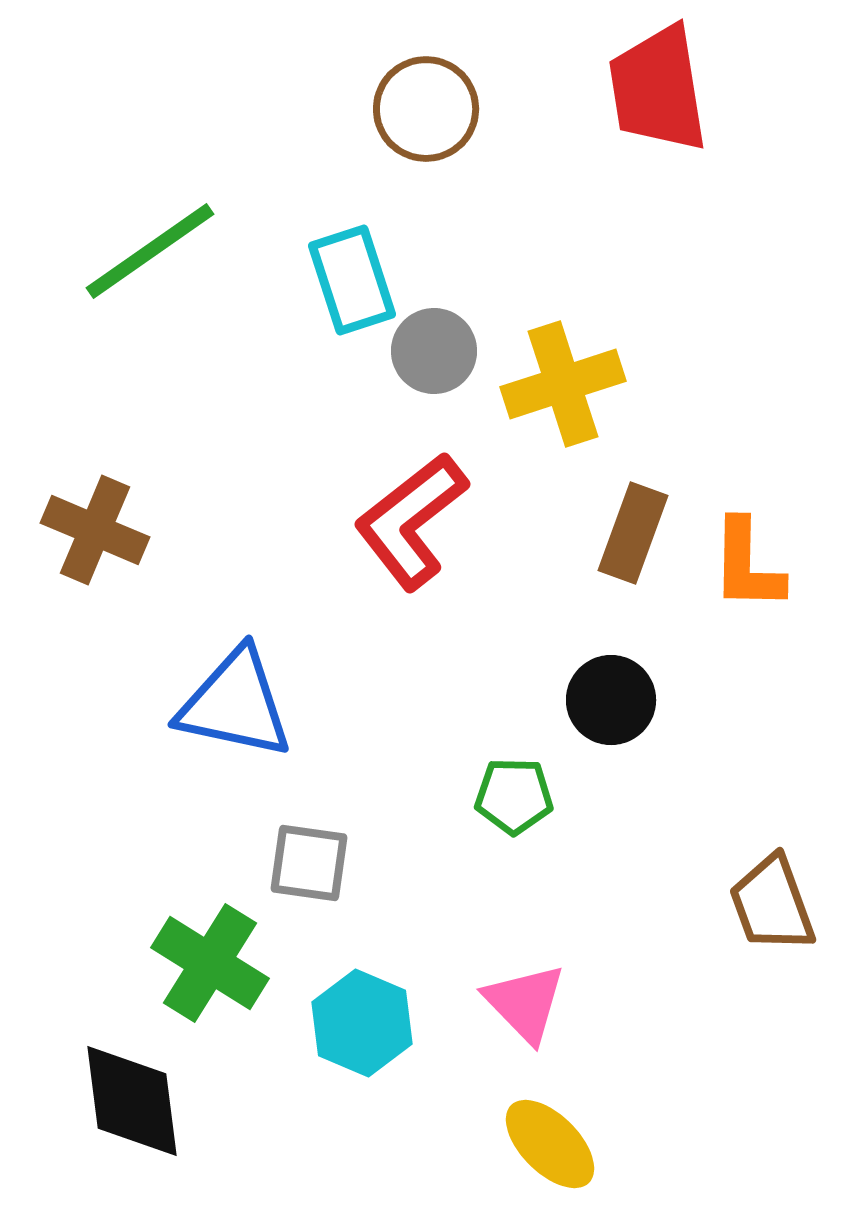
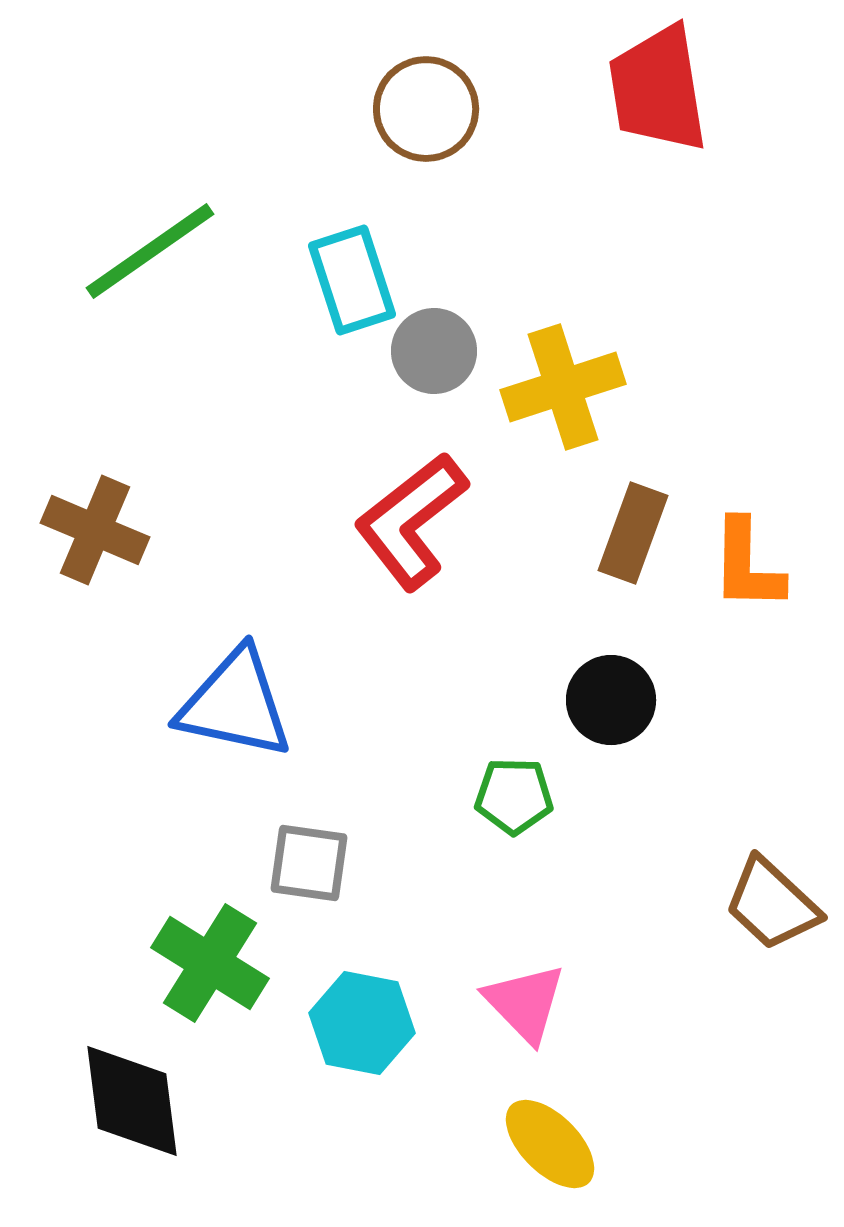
yellow cross: moved 3 px down
brown trapezoid: rotated 27 degrees counterclockwise
cyan hexagon: rotated 12 degrees counterclockwise
